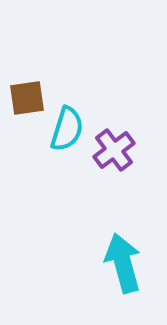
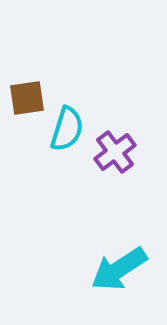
purple cross: moved 1 px right, 2 px down
cyan arrow: moved 4 px left, 6 px down; rotated 108 degrees counterclockwise
